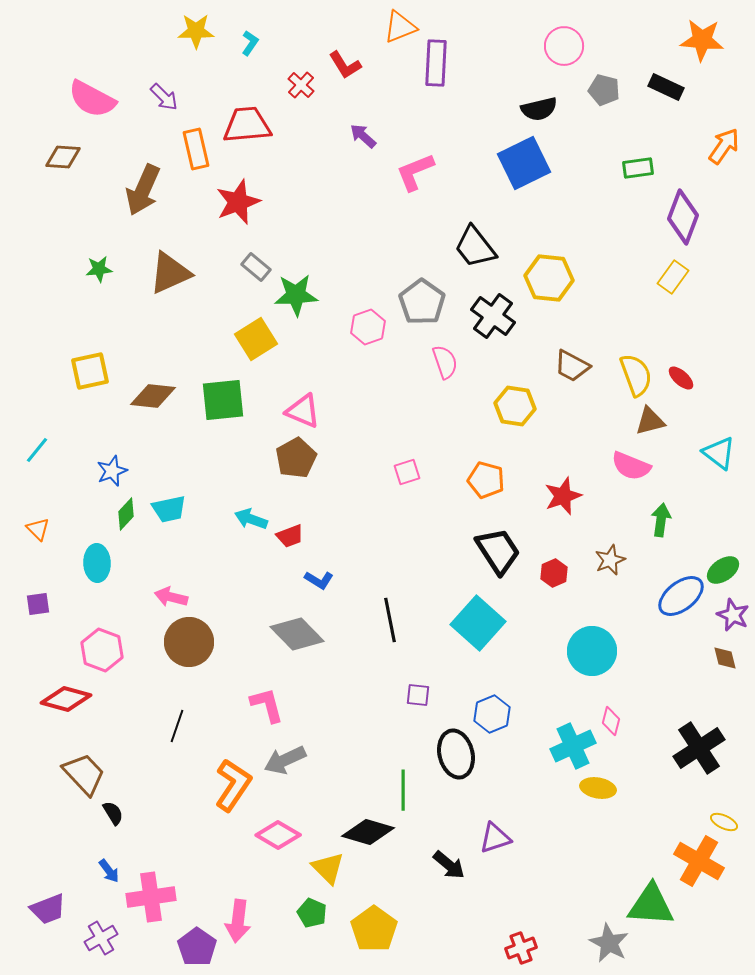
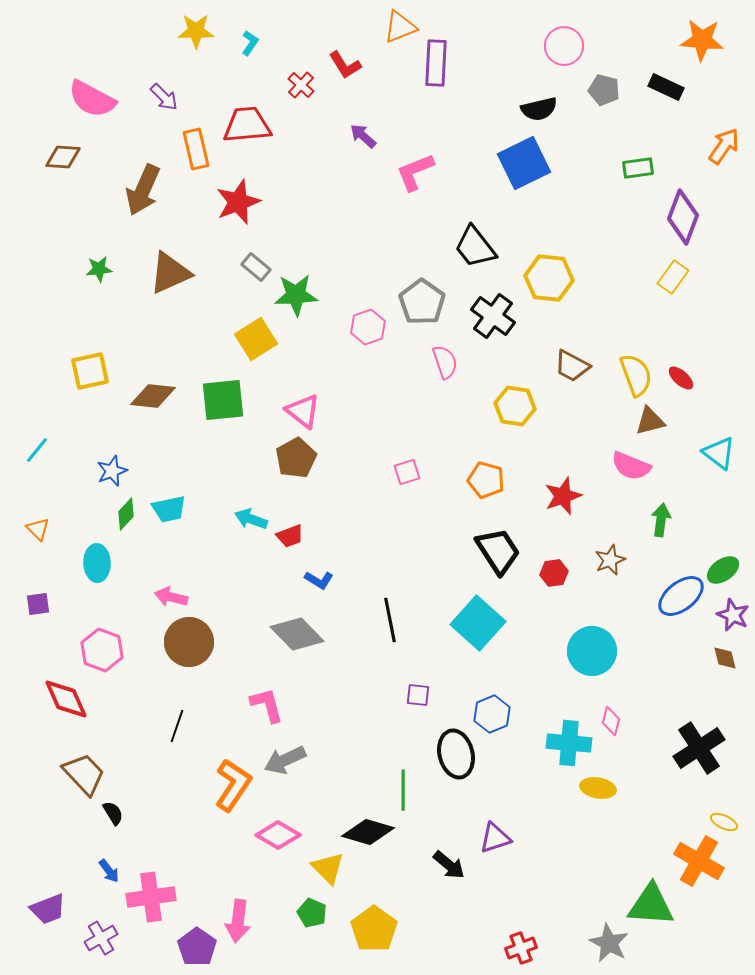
pink triangle at (303, 411): rotated 15 degrees clockwise
red hexagon at (554, 573): rotated 16 degrees clockwise
red diamond at (66, 699): rotated 51 degrees clockwise
cyan cross at (573, 746): moved 4 px left, 3 px up; rotated 30 degrees clockwise
